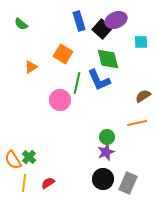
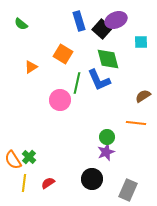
orange line: moved 1 px left; rotated 18 degrees clockwise
black circle: moved 11 px left
gray rectangle: moved 7 px down
